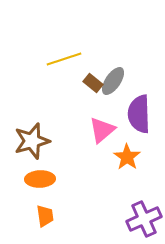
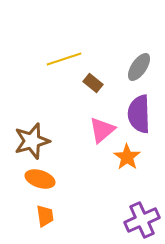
gray ellipse: moved 26 px right, 14 px up
orange ellipse: rotated 20 degrees clockwise
purple cross: moved 2 px left, 1 px down
